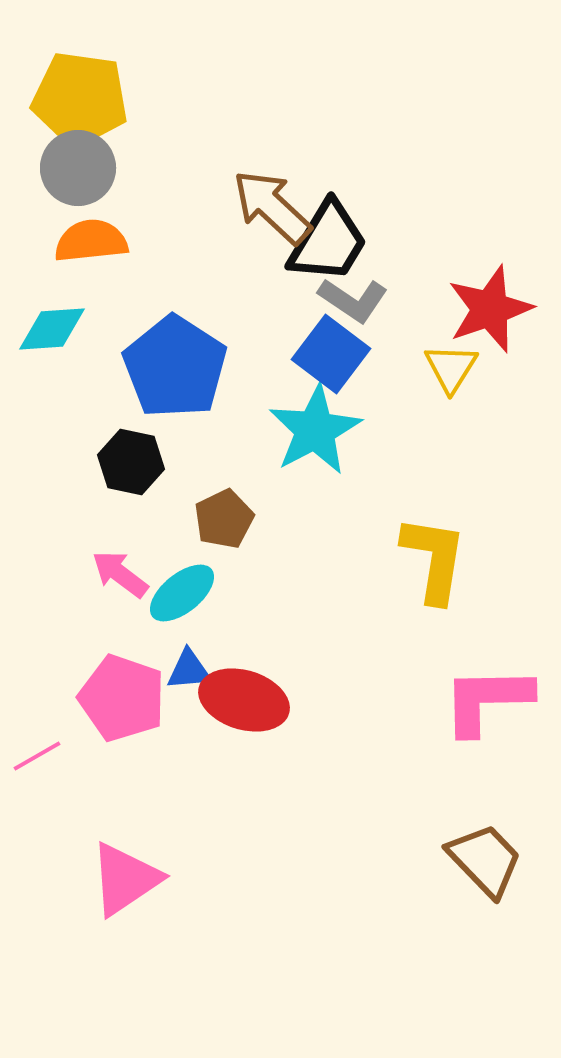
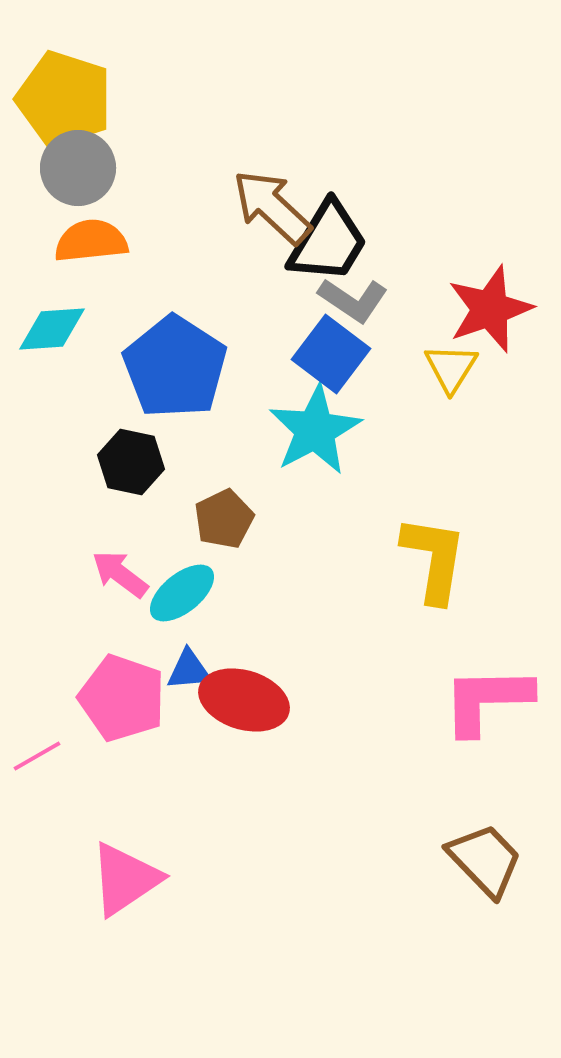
yellow pentagon: moved 16 px left; rotated 10 degrees clockwise
